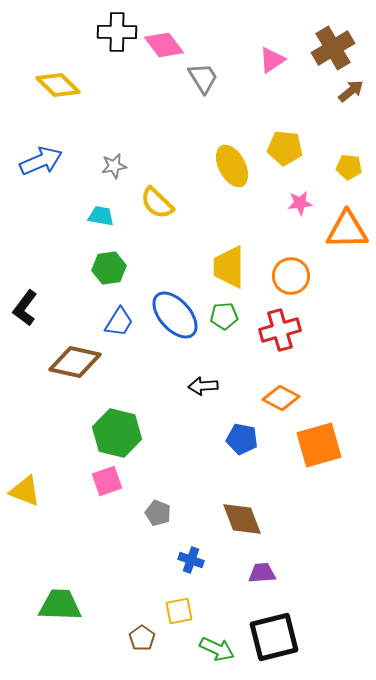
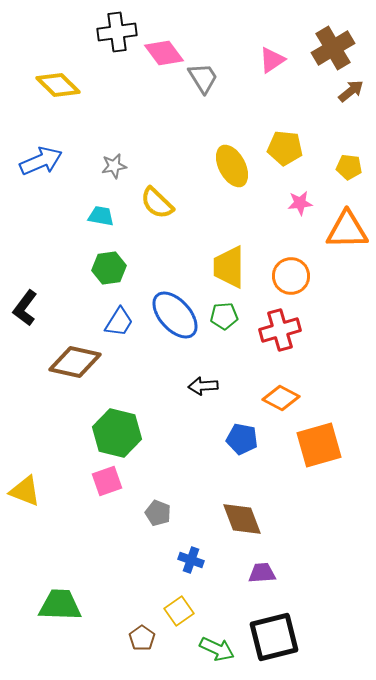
black cross at (117, 32): rotated 9 degrees counterclockwise
pink diamond at (164, 45): moved 8 px down
yellow square at (179, 611): rotated 24 degrees counterclockwise
